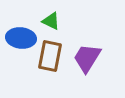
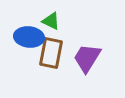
blue ellipse: moved 8 px right, 1 px up
brown rectangle: moved 1 px right, 3 px up
